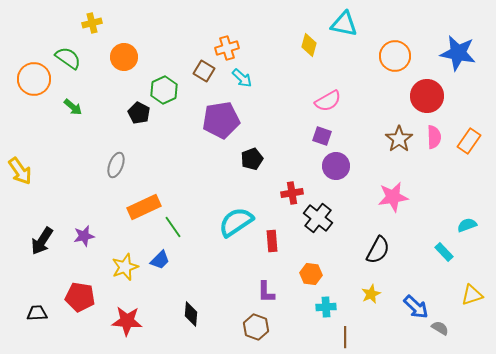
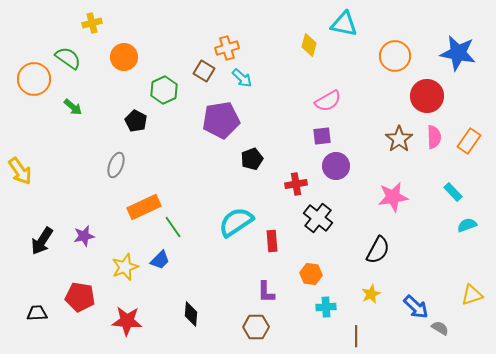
black pentagon at (139, 113): moved 3 px left, 8 px down
purple square at (322, 136): rotated 24 degrees counterclockwise
red cross at (292, 193): moved 4 px right, 9 px up
cyan rectangle at (444, 252): moved 9 px right, 60 px up
brown hexagon at (256, 327): rotated 20 degrees counterclockwise
brown line at (345, 337): moved 11 px right, 1 px up
